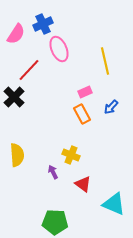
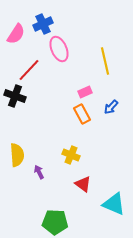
black cross: moved 1 px right, 1 px up; rotated 25 degrees counterclockwise
purple arrow: moved 14 px left
